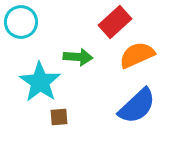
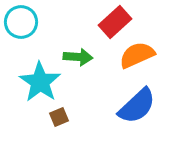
brown square: rotated 18 degrees counterclockwise
